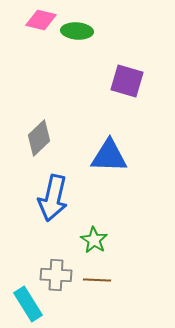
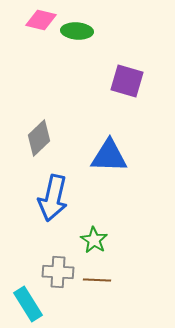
gray cross: moved 2 px right, 3 px up
